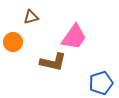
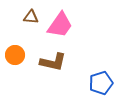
brown triangle: rotated 21 degrees clockwise
pink trapezoid: moved 14 px left, 12 px up
orange circle: moved 2 px right, 13 px down
